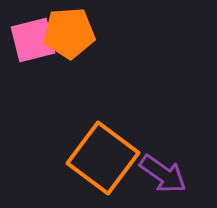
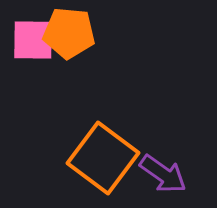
orange pentagon: rotated 9 degrees clockwise
pink square: rotated 15 degrees clockwise
